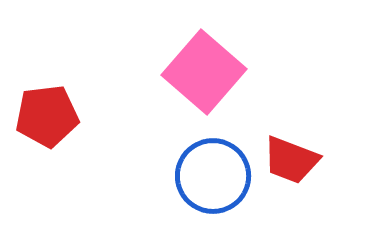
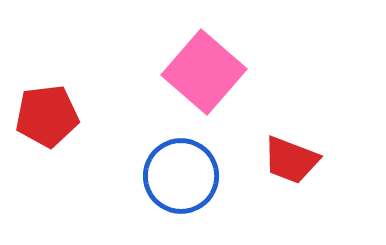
blue circle: moved 32 px left
